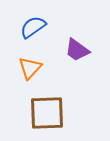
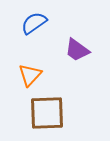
blue semicircle: moved 1 px right, 4 px up
orange triangle: moved 7 px down
